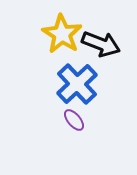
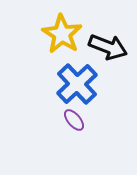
black arrow: moved 7 px right, 3 px down
